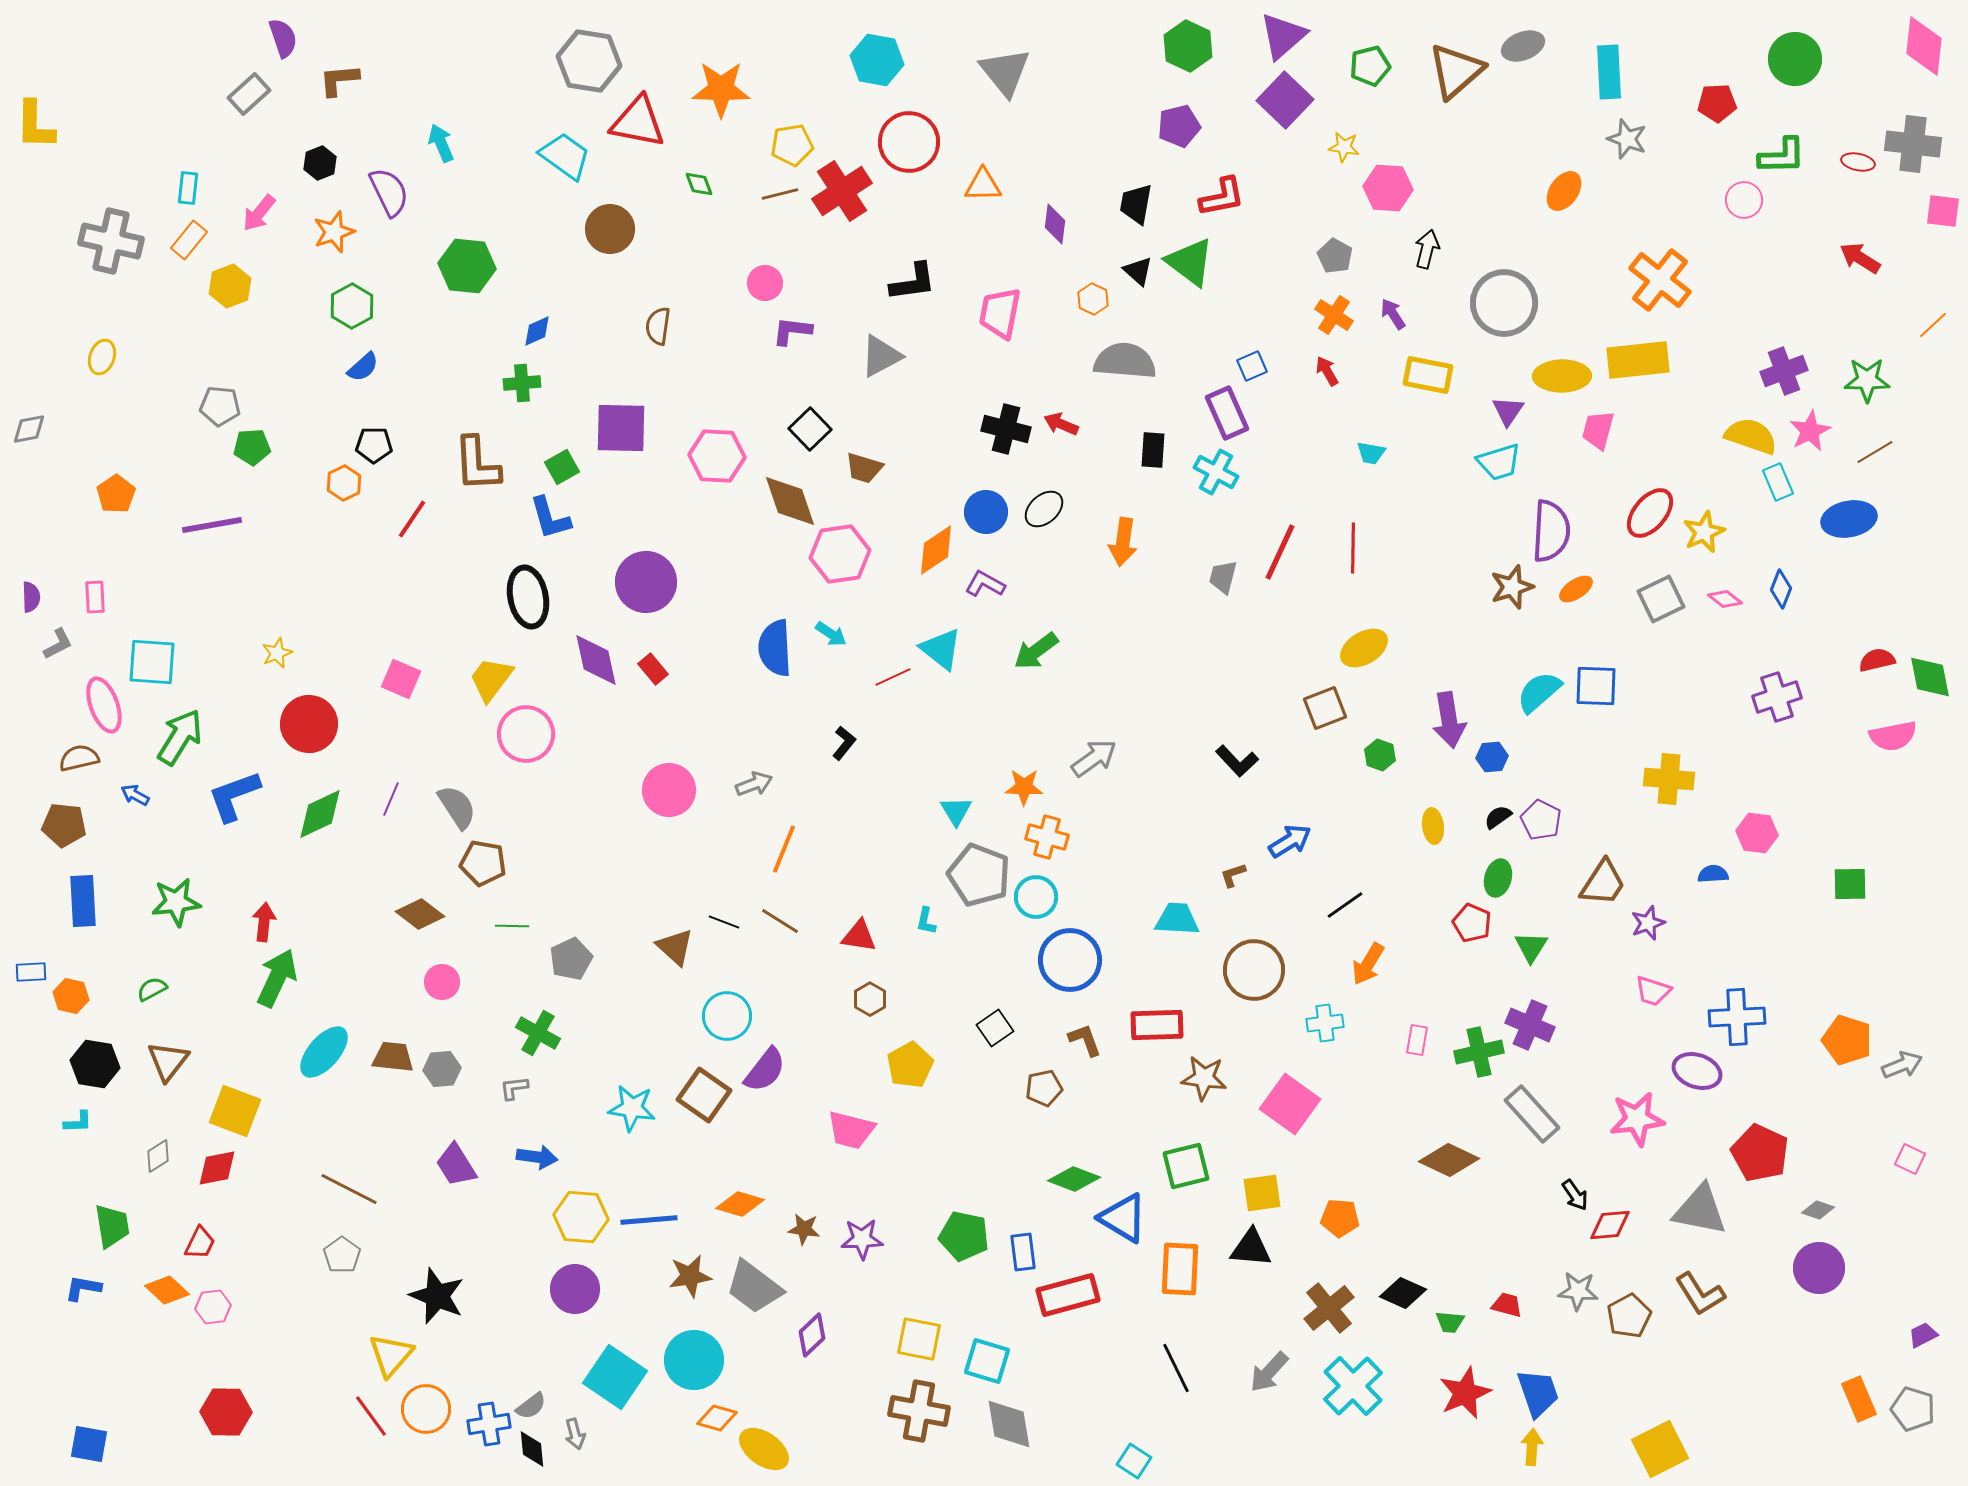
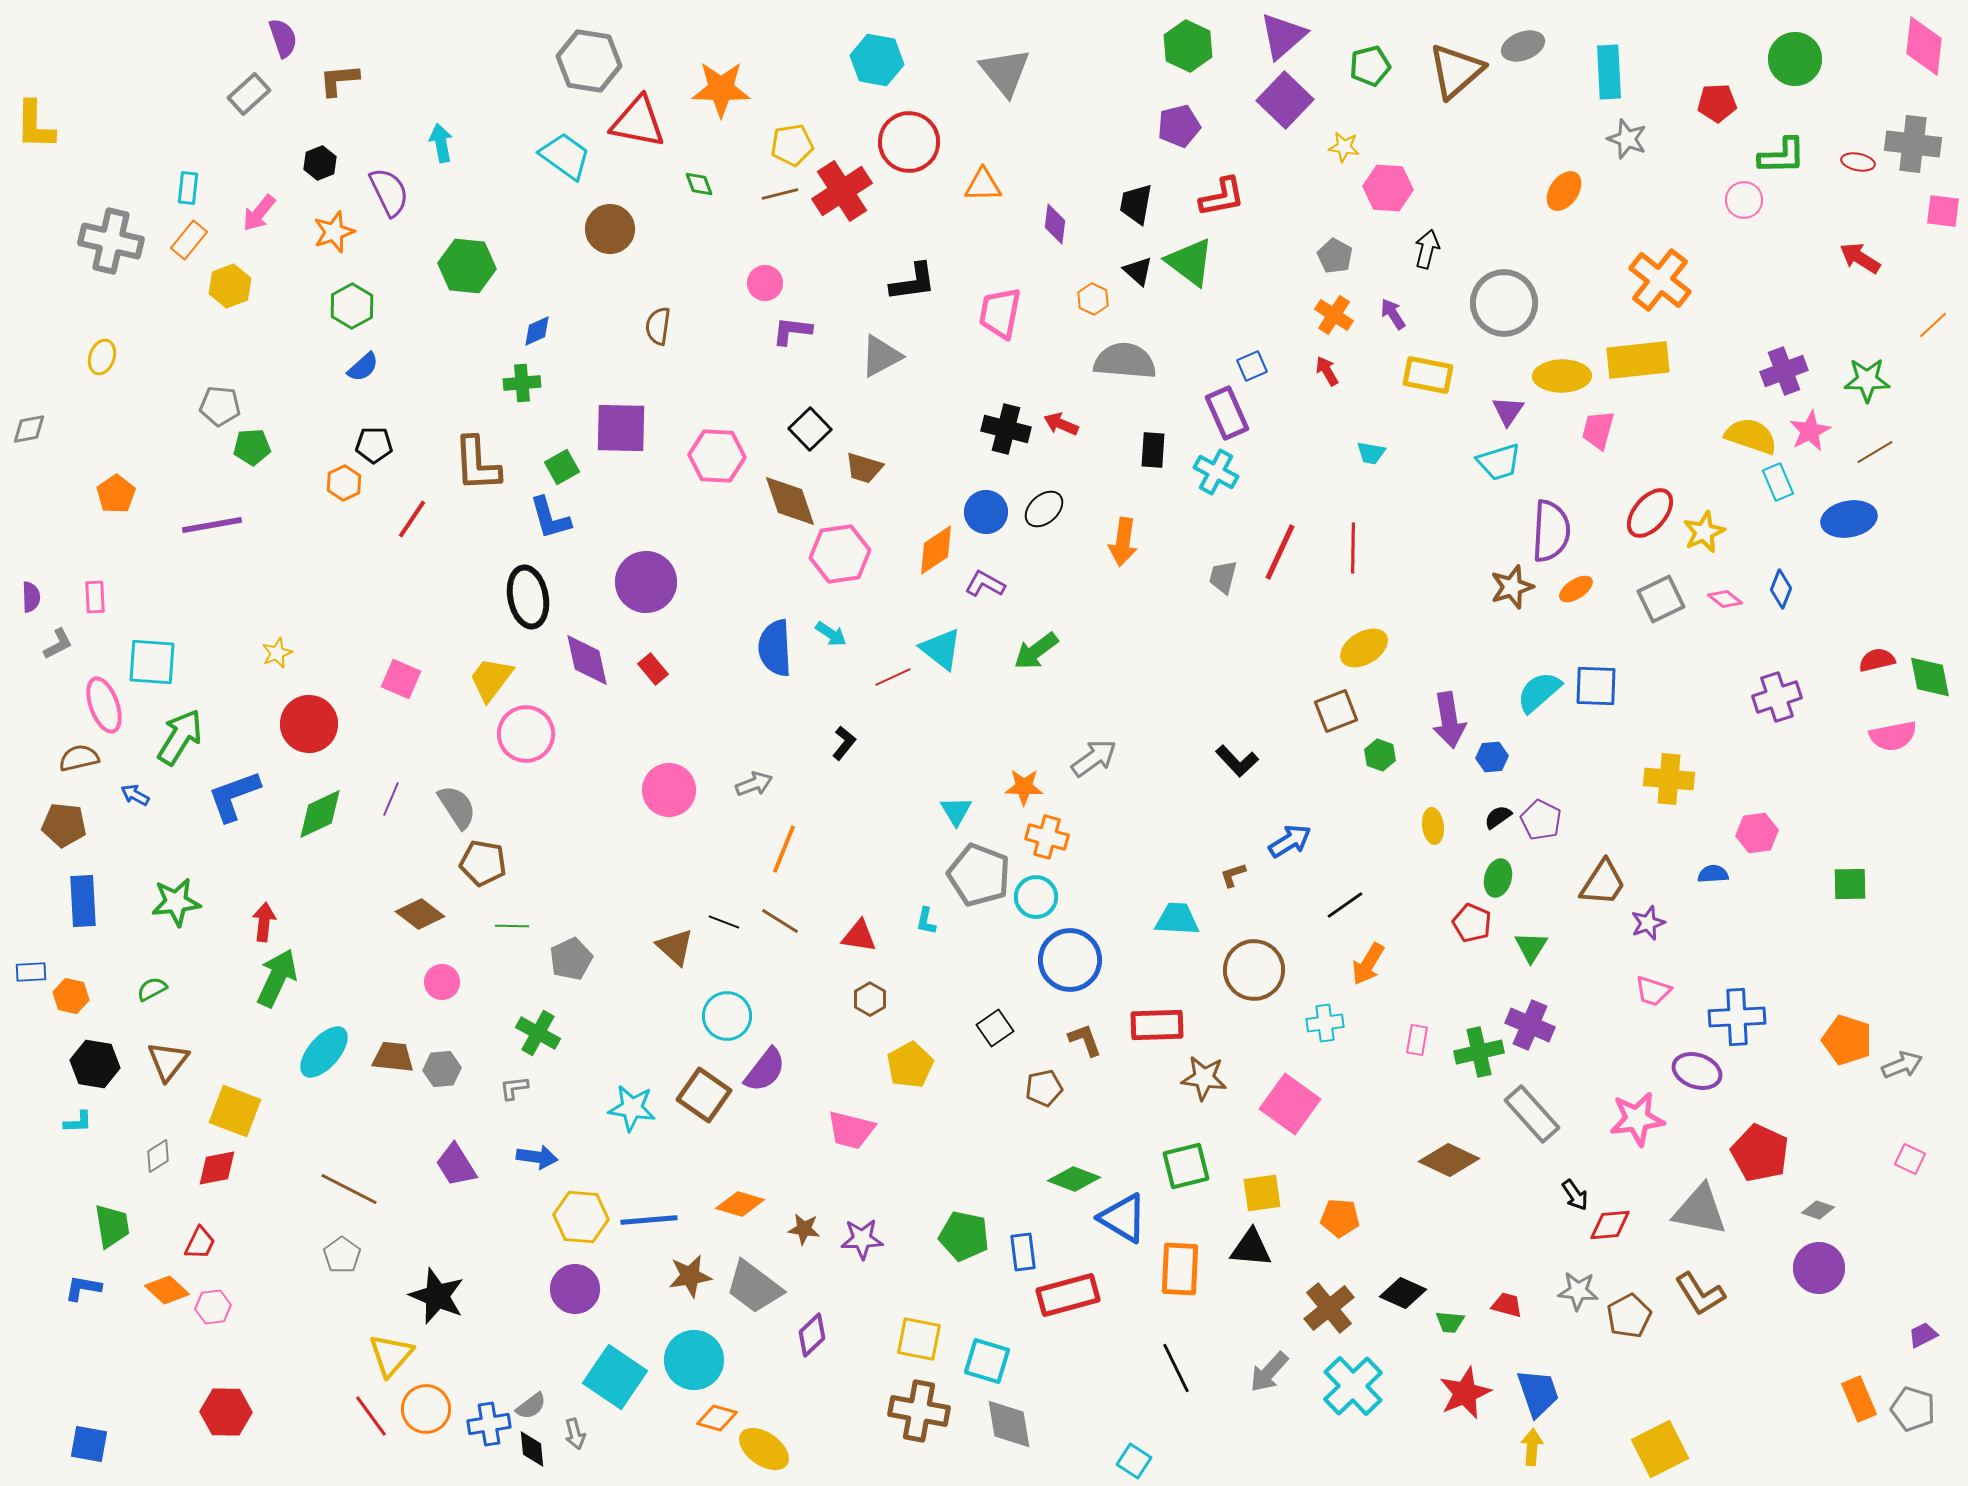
cyan arrow at (441, 143): rotated 12 degrees clockwise
purple diamond at (596, 660): moved 9 px left
brown square at (1325, 708): moved 11 px right, 3 px down
pink hexagon at (1757, 833): rotated 15 degrees counterclockwise
